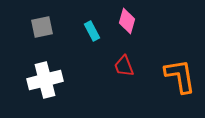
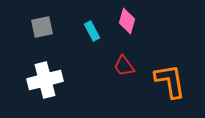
red trapezoid: rotated 15 degrees counterclockwise
orange L-shape: moved 10 px left, 5 px down
